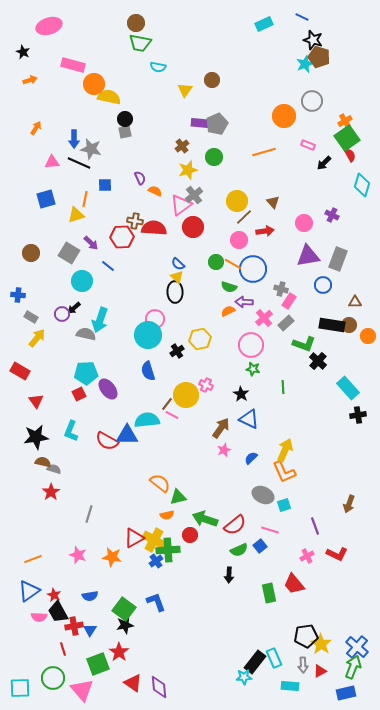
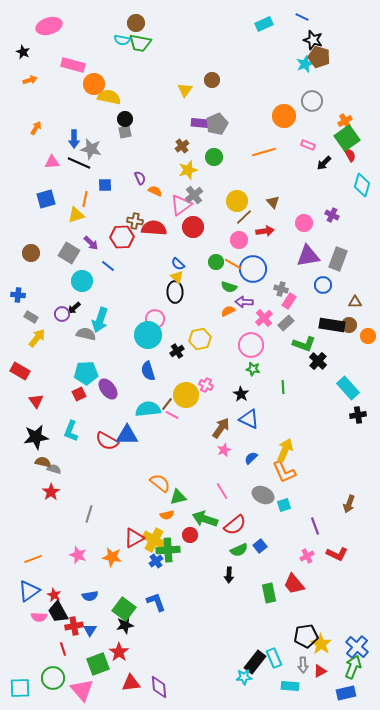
cyan semicircle at (158, 67): moved 36 px left, 27 px up
cyan semicircle at (147, 420): moved 1 px right, 11 px up
pink line at (270, 530): moved 48 px left, 39 px up; rotated 42 degrees clockwise
red triangle at (133, 683): moved 2 px left; rotated 42 degrees counterclockwise
